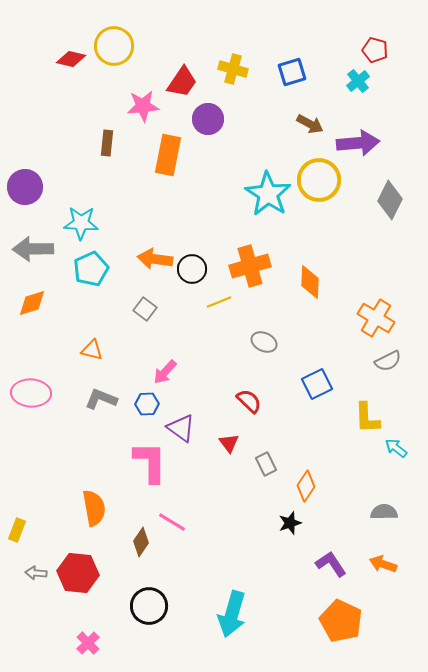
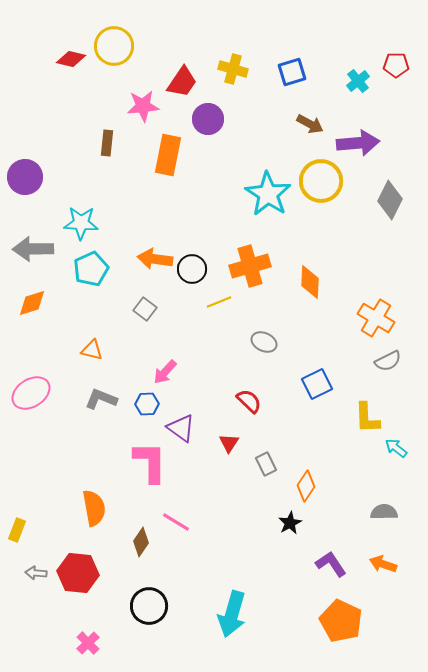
red pentagon at (375, 50): moved 21 px right, 15 px down; rotated 15 degrees counterclockwise
yellow circle at (319, 180): moved 2 px right, 1 px down
purple circle at (25, 187): moved 10 px up
pink ellipse at (31, 393): rotated 36 degrees counterclockwise
red triangle at (229, 443): rotated 10 degrees clockwise
pink line at (172, 522): moved 4 px right
black star at (290, 523): rotated 10 degrees counterclockwise
